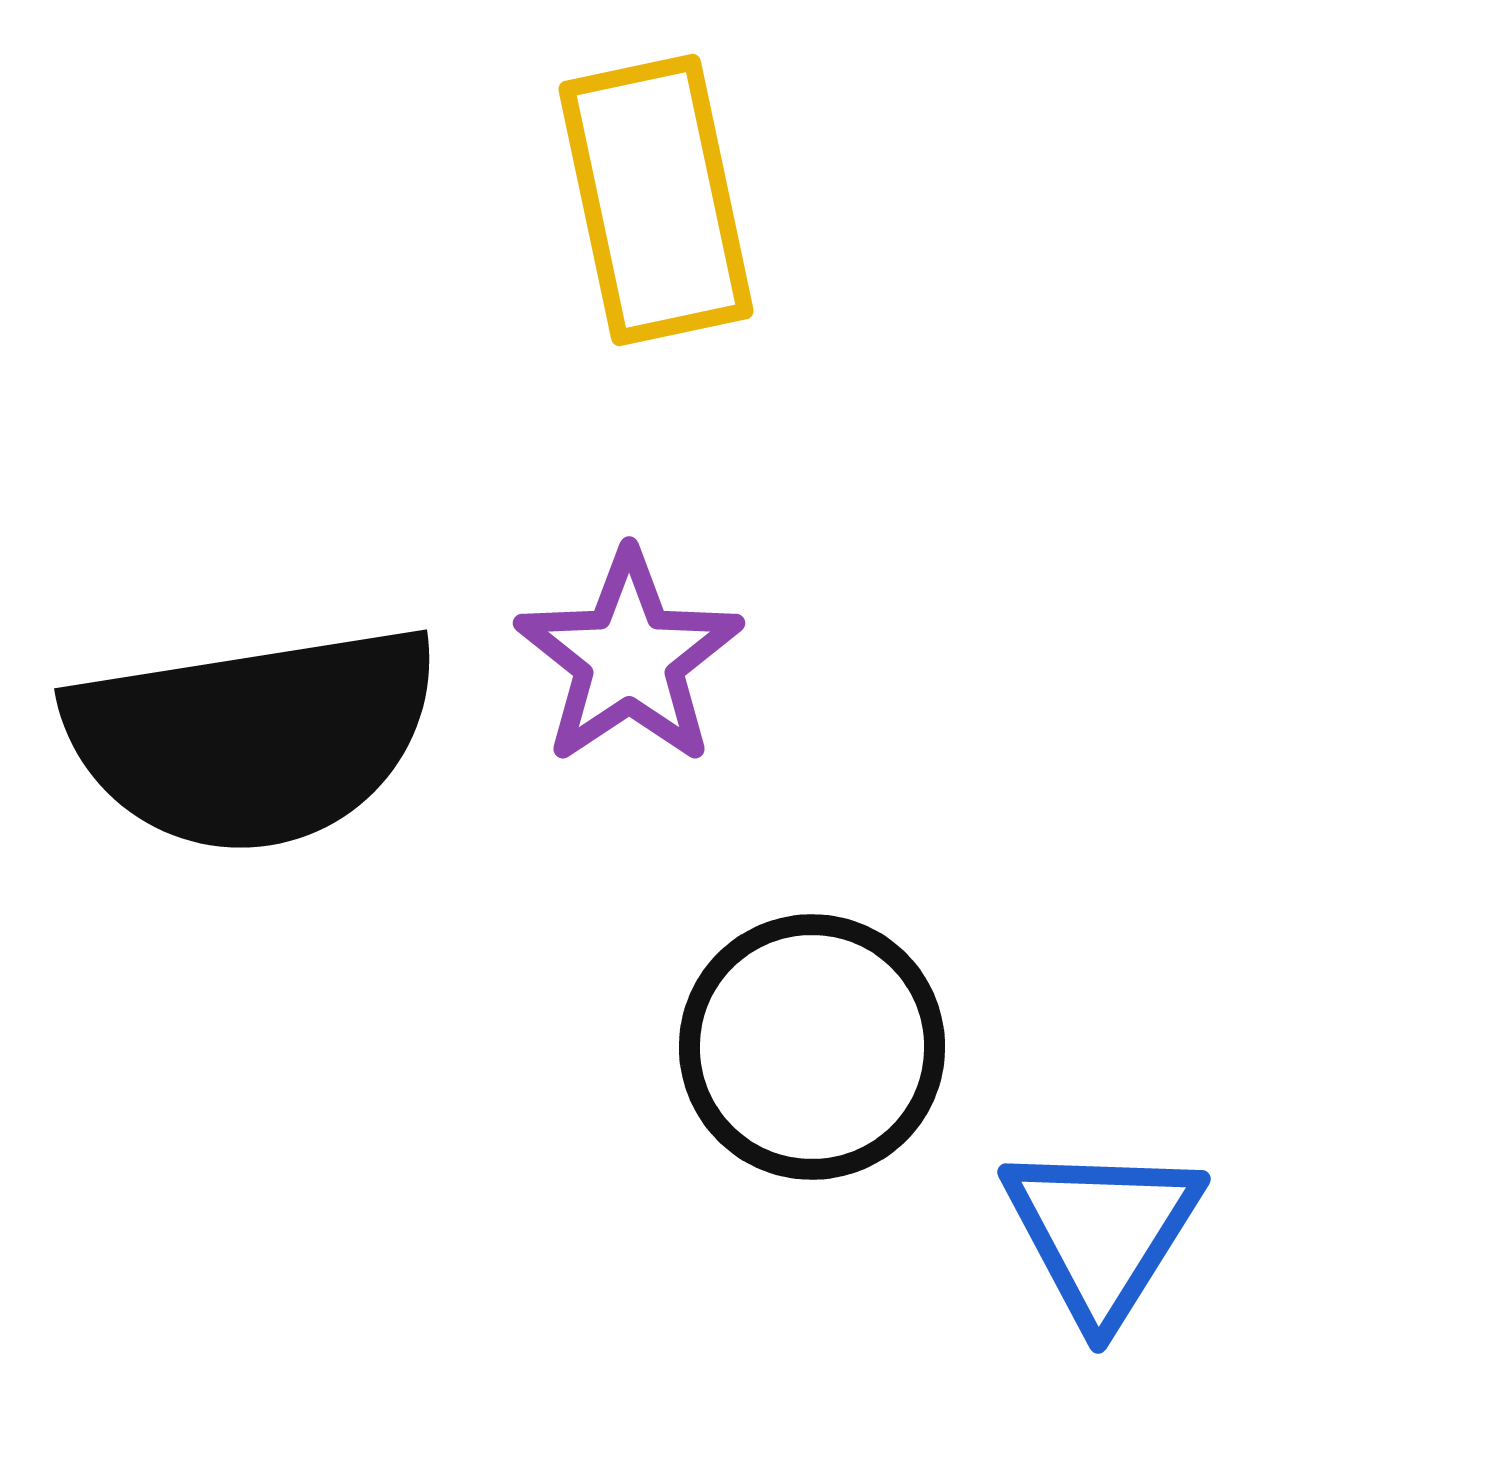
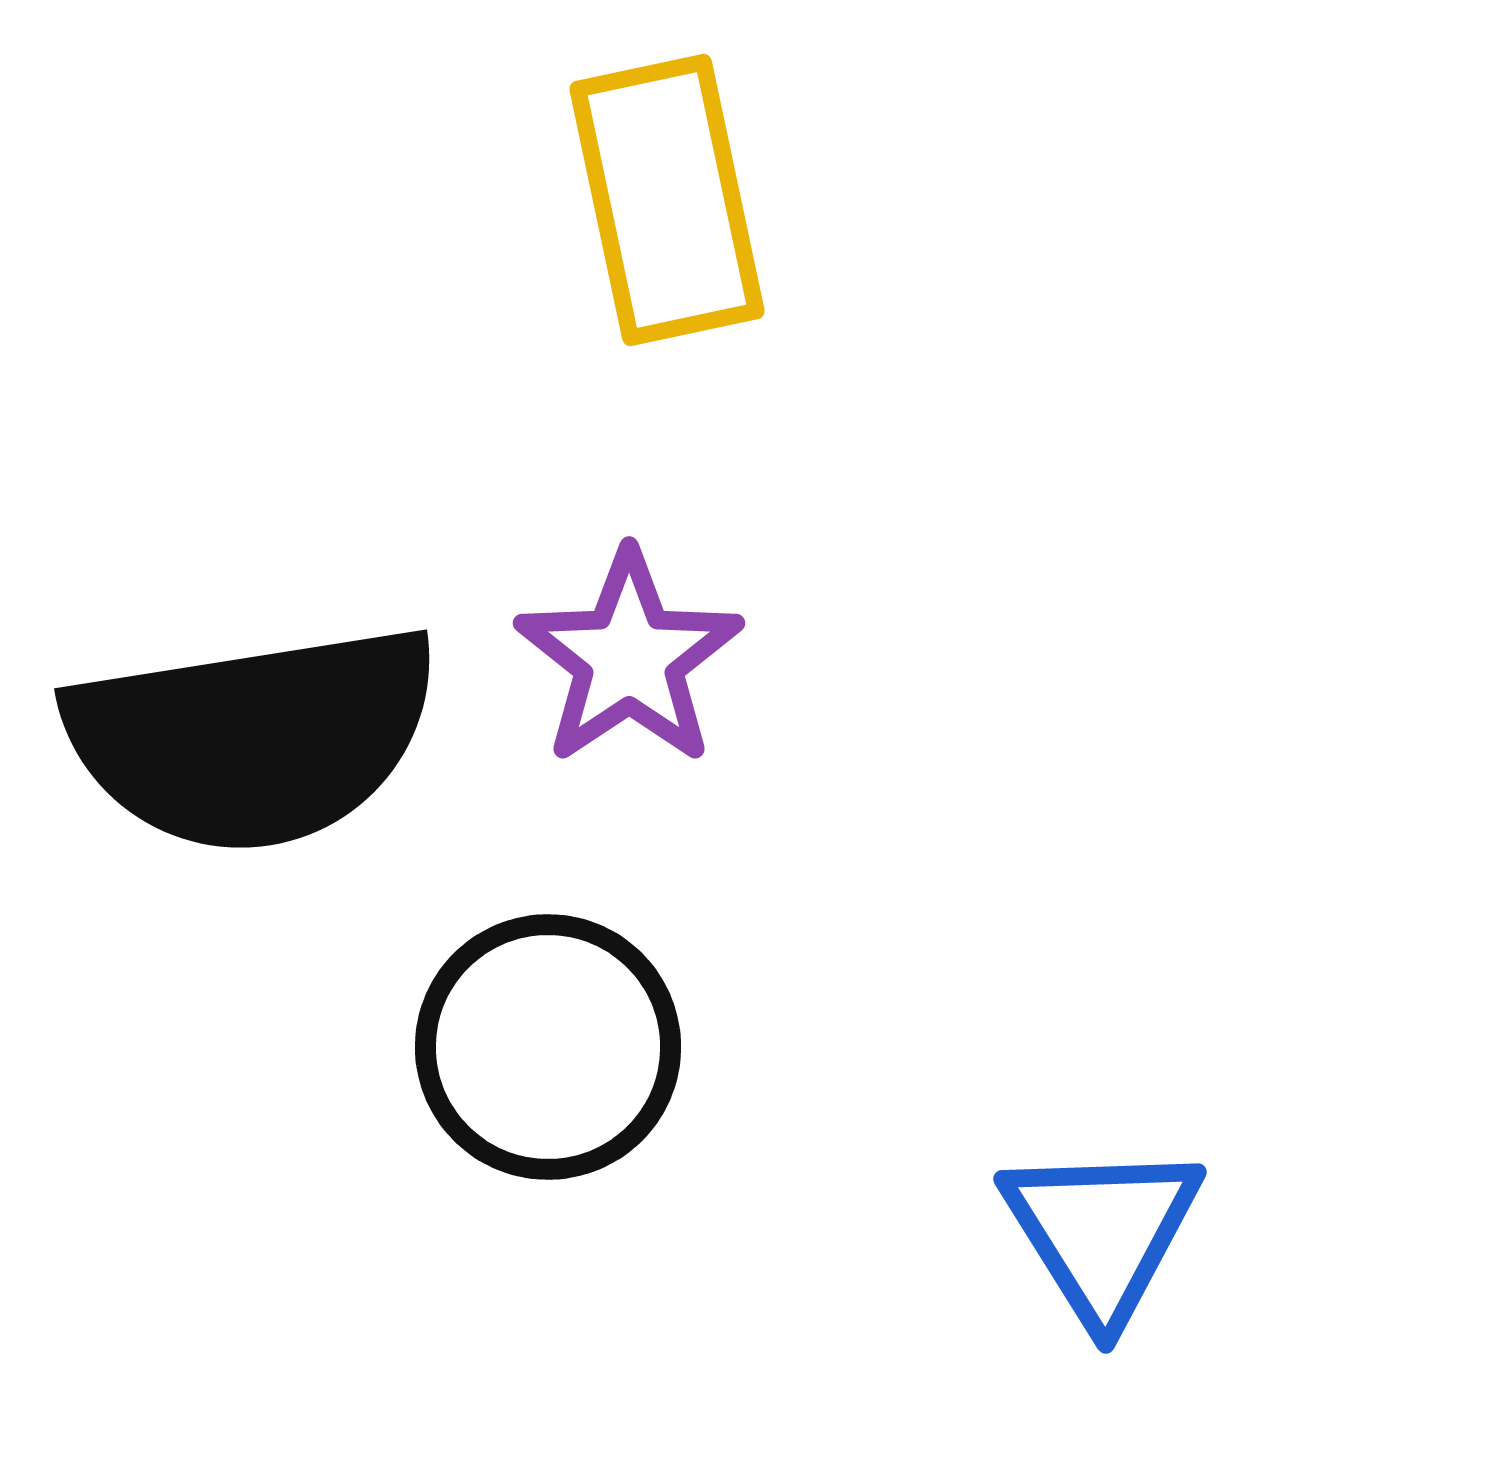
yellow rectangle: moved 11 px right
black circle: moved 264 px left
blue triangle: rotated 4 degrees counterclockwise
